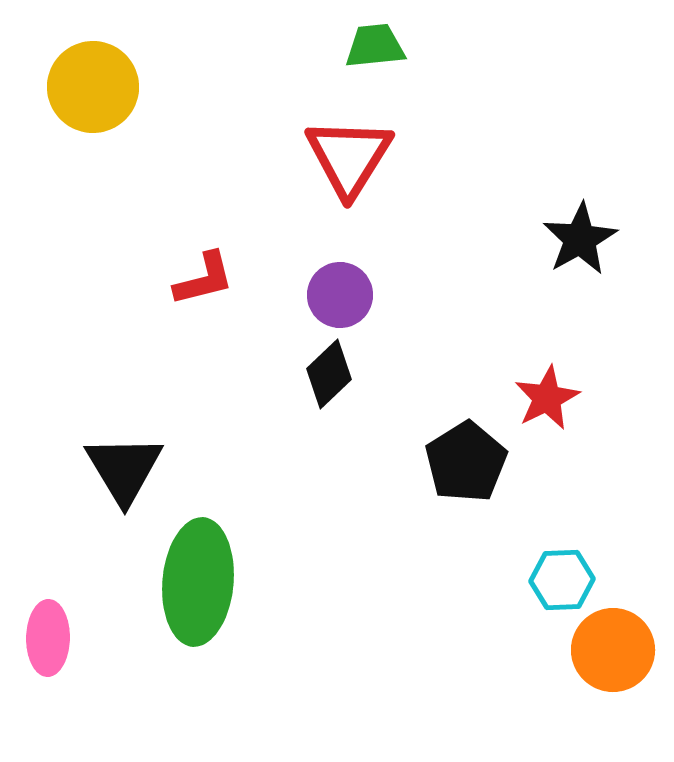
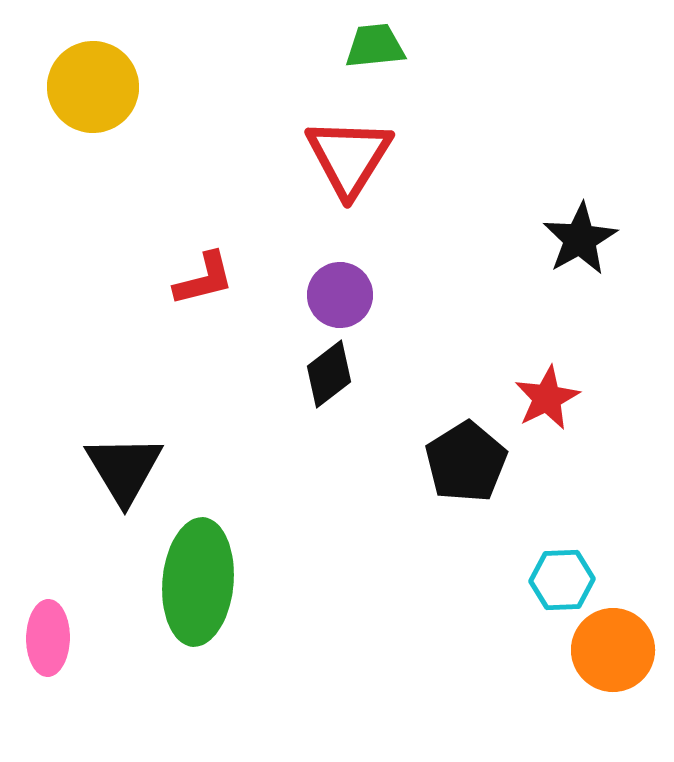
black diamond: rotated 6 degrees clockwise
